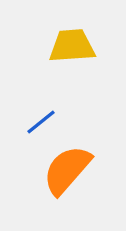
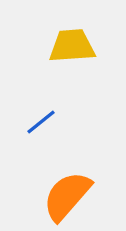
orange semicircle: moved 26 px down
